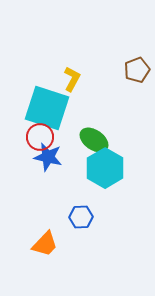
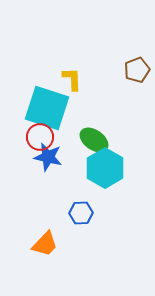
yellow L-shape: rotated 30 degrees counterclockwise
blue hexagon: moved 4 px up
